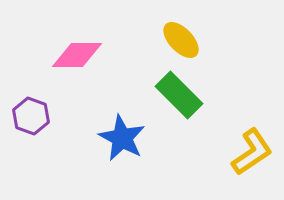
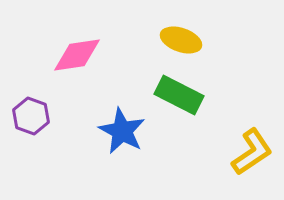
yellow ellipse: rotated 27 degrees counterclockwise
pink diamond: rotated 9 degrees counterclockwise
green rectangle: rotated 18 degrees counterclockwise
blue star: moved 7 px up
